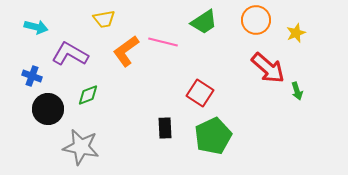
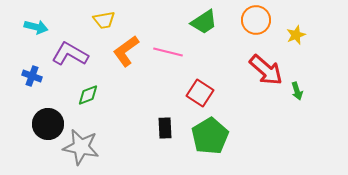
yellow trapezoid: moved 1 px down
yellow star: moved 2 px down
pink line: moved 5 px right, 10 px down
red arrow: moved 2 px left, 2 px down
black circle: moved 15 px down
green pentagon: moved 3 px left; rotated 6 degrees counterclockwise
